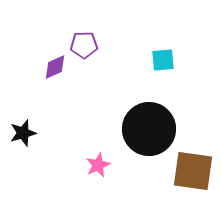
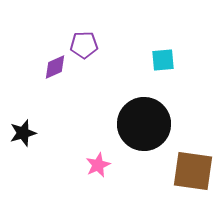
black circle: moved 5 px left, 5 px up
